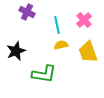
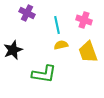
purple cross: moved 1 px down
pink cross: rotated 28 degrees counterclockwise
black star: moved 3 px left, 1 px up
